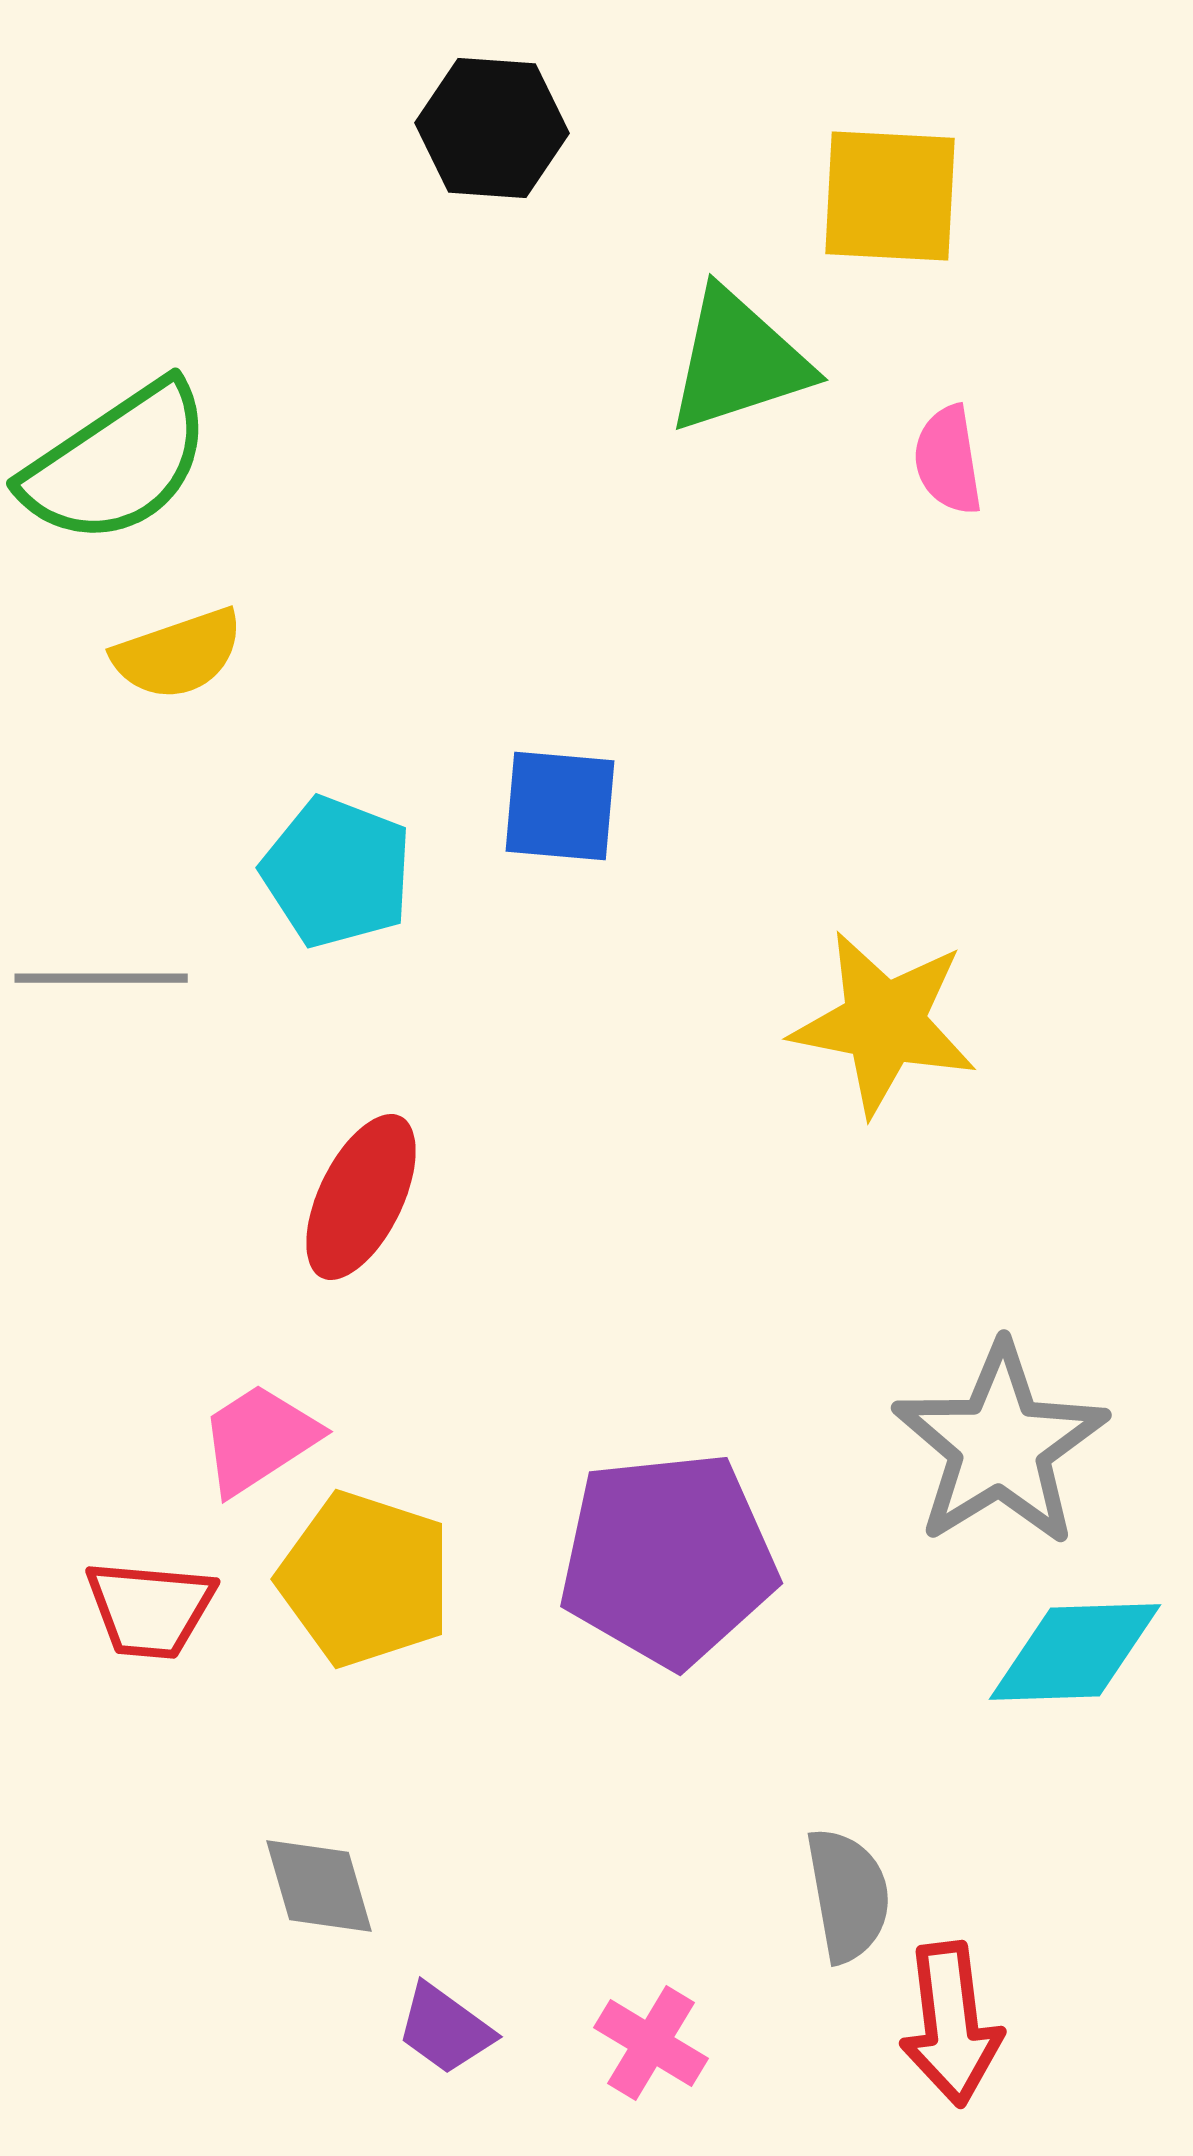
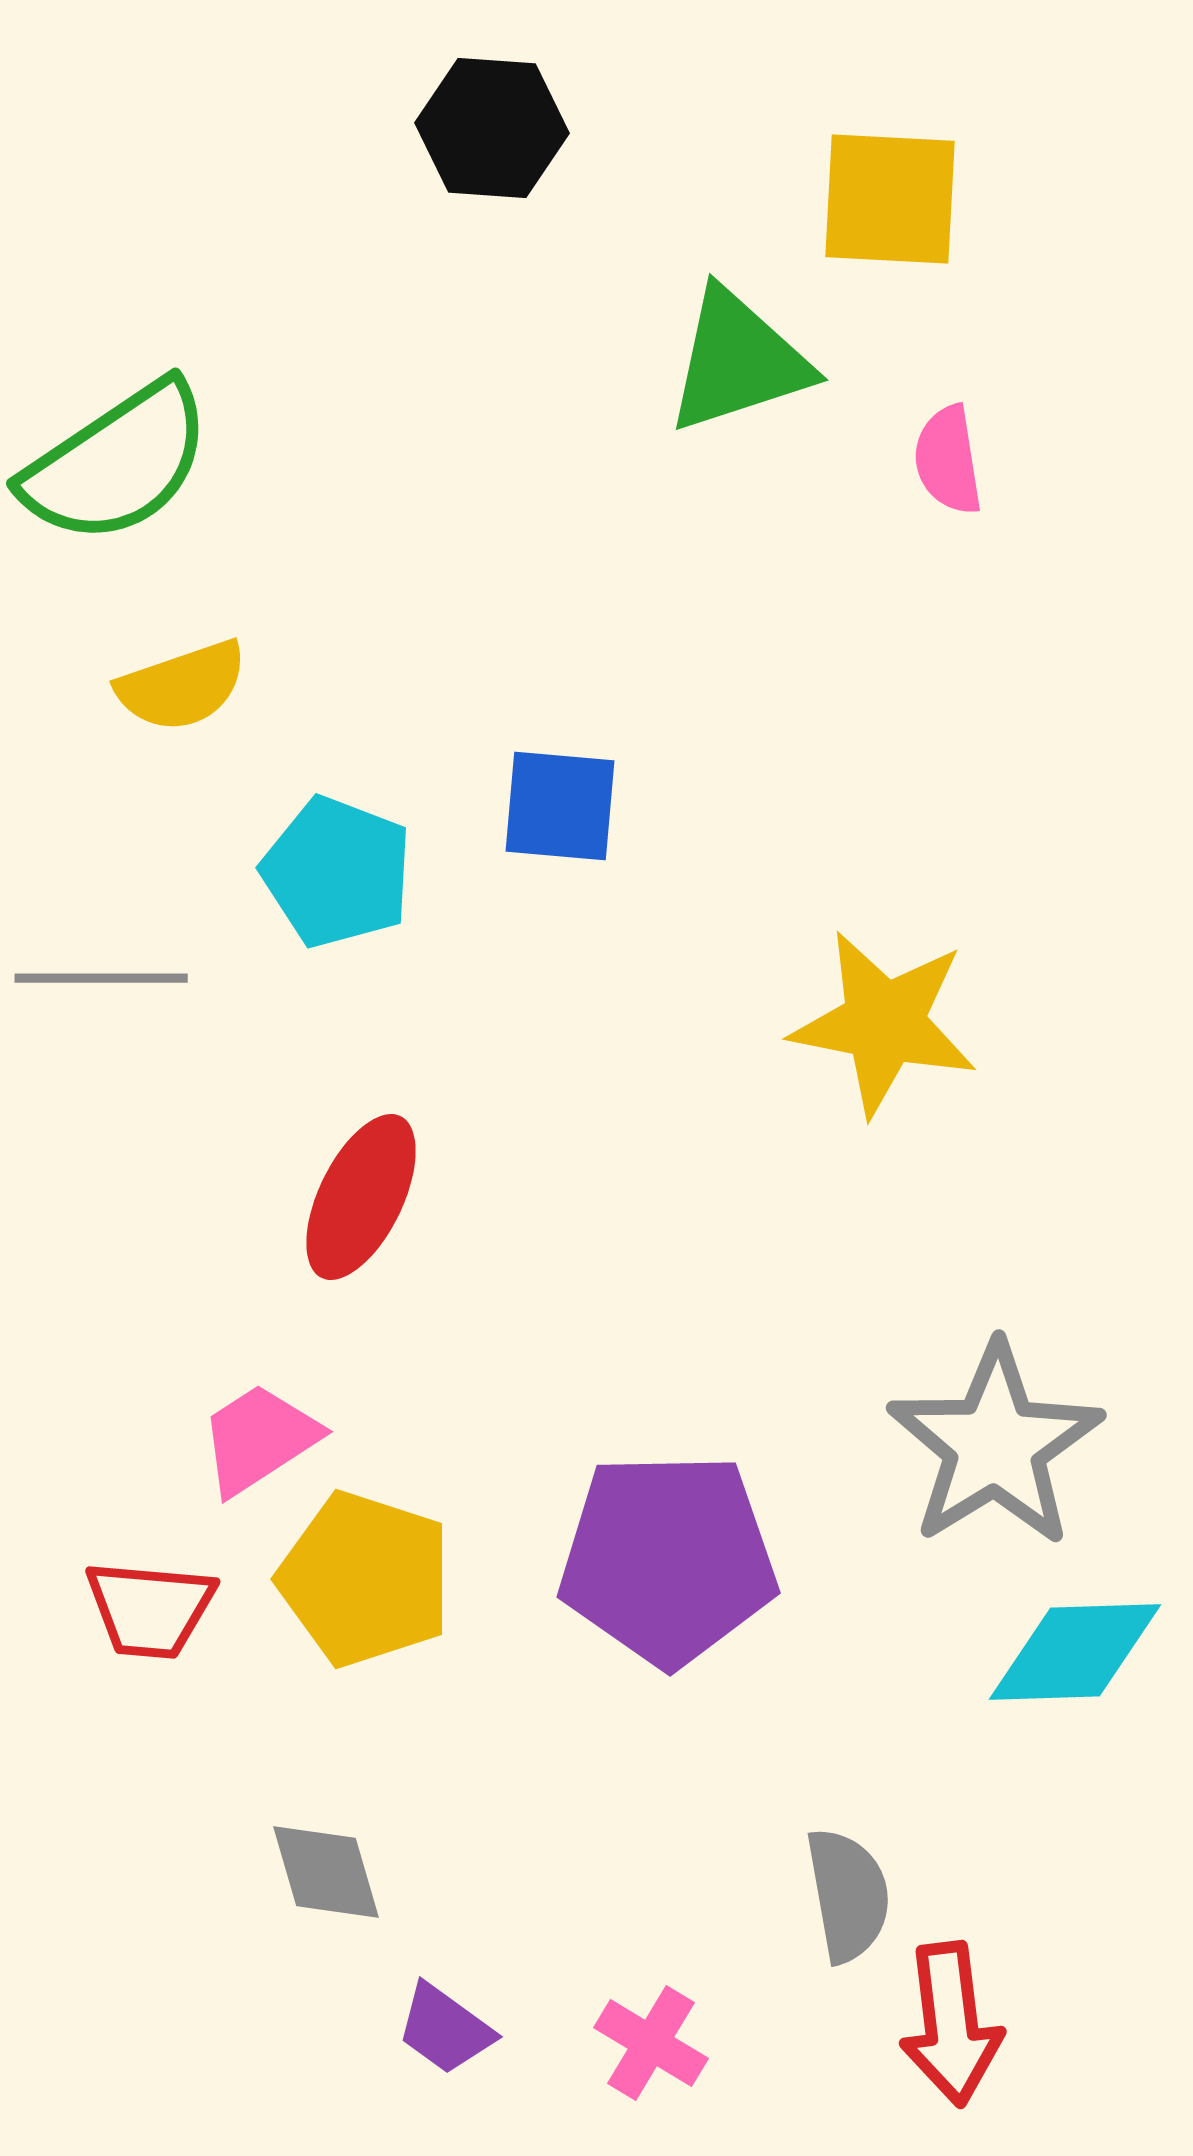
yellow square: moved 3 px down
yellow semicircle: moved 4 px right, 32 px down
gray star: moved 5 px left
purple pentagon: rotated 5 degrees clockwise
gray diamond: moved 7 px right, 14 px up
